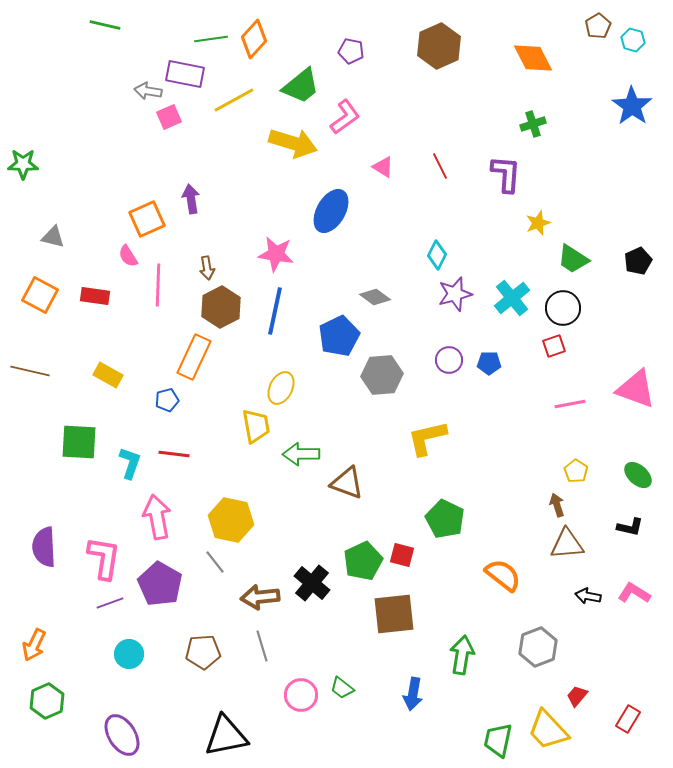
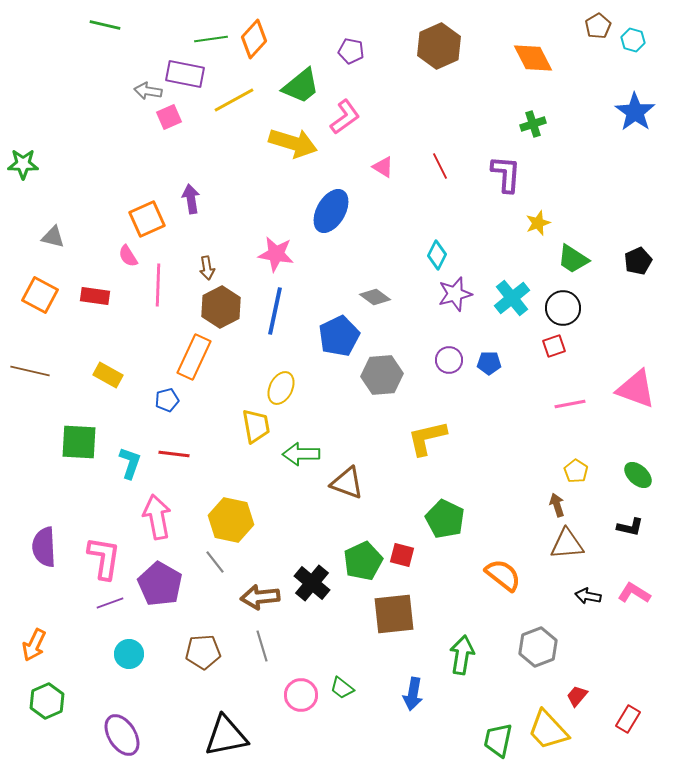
blue star at (632, 106): moved 3 px right, 6 px down
